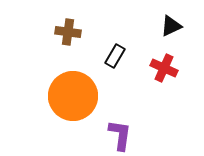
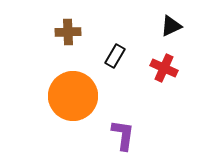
brown cross: rotated 10 degrees counterclockwise
purple L-shape: moved 3 px right
